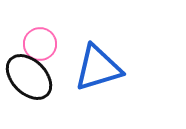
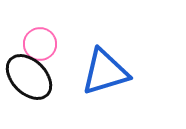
blue triangle: moved 7 px right, 4 px down
